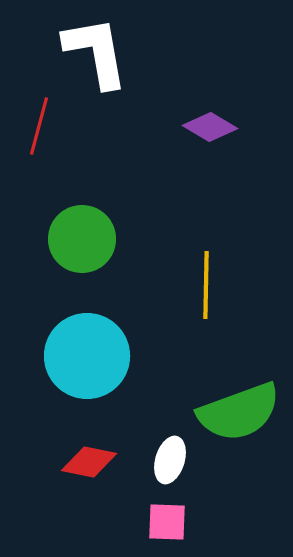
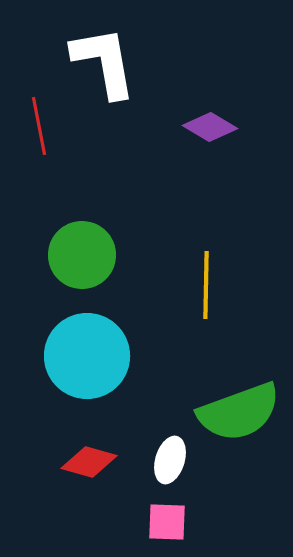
white L-shape: moved 8 px right, 10 px down
red line: rotated 26 degrees counterclockwise
green circle: moved 16 px down
red diamond: rotated 4 degrees clockwise
